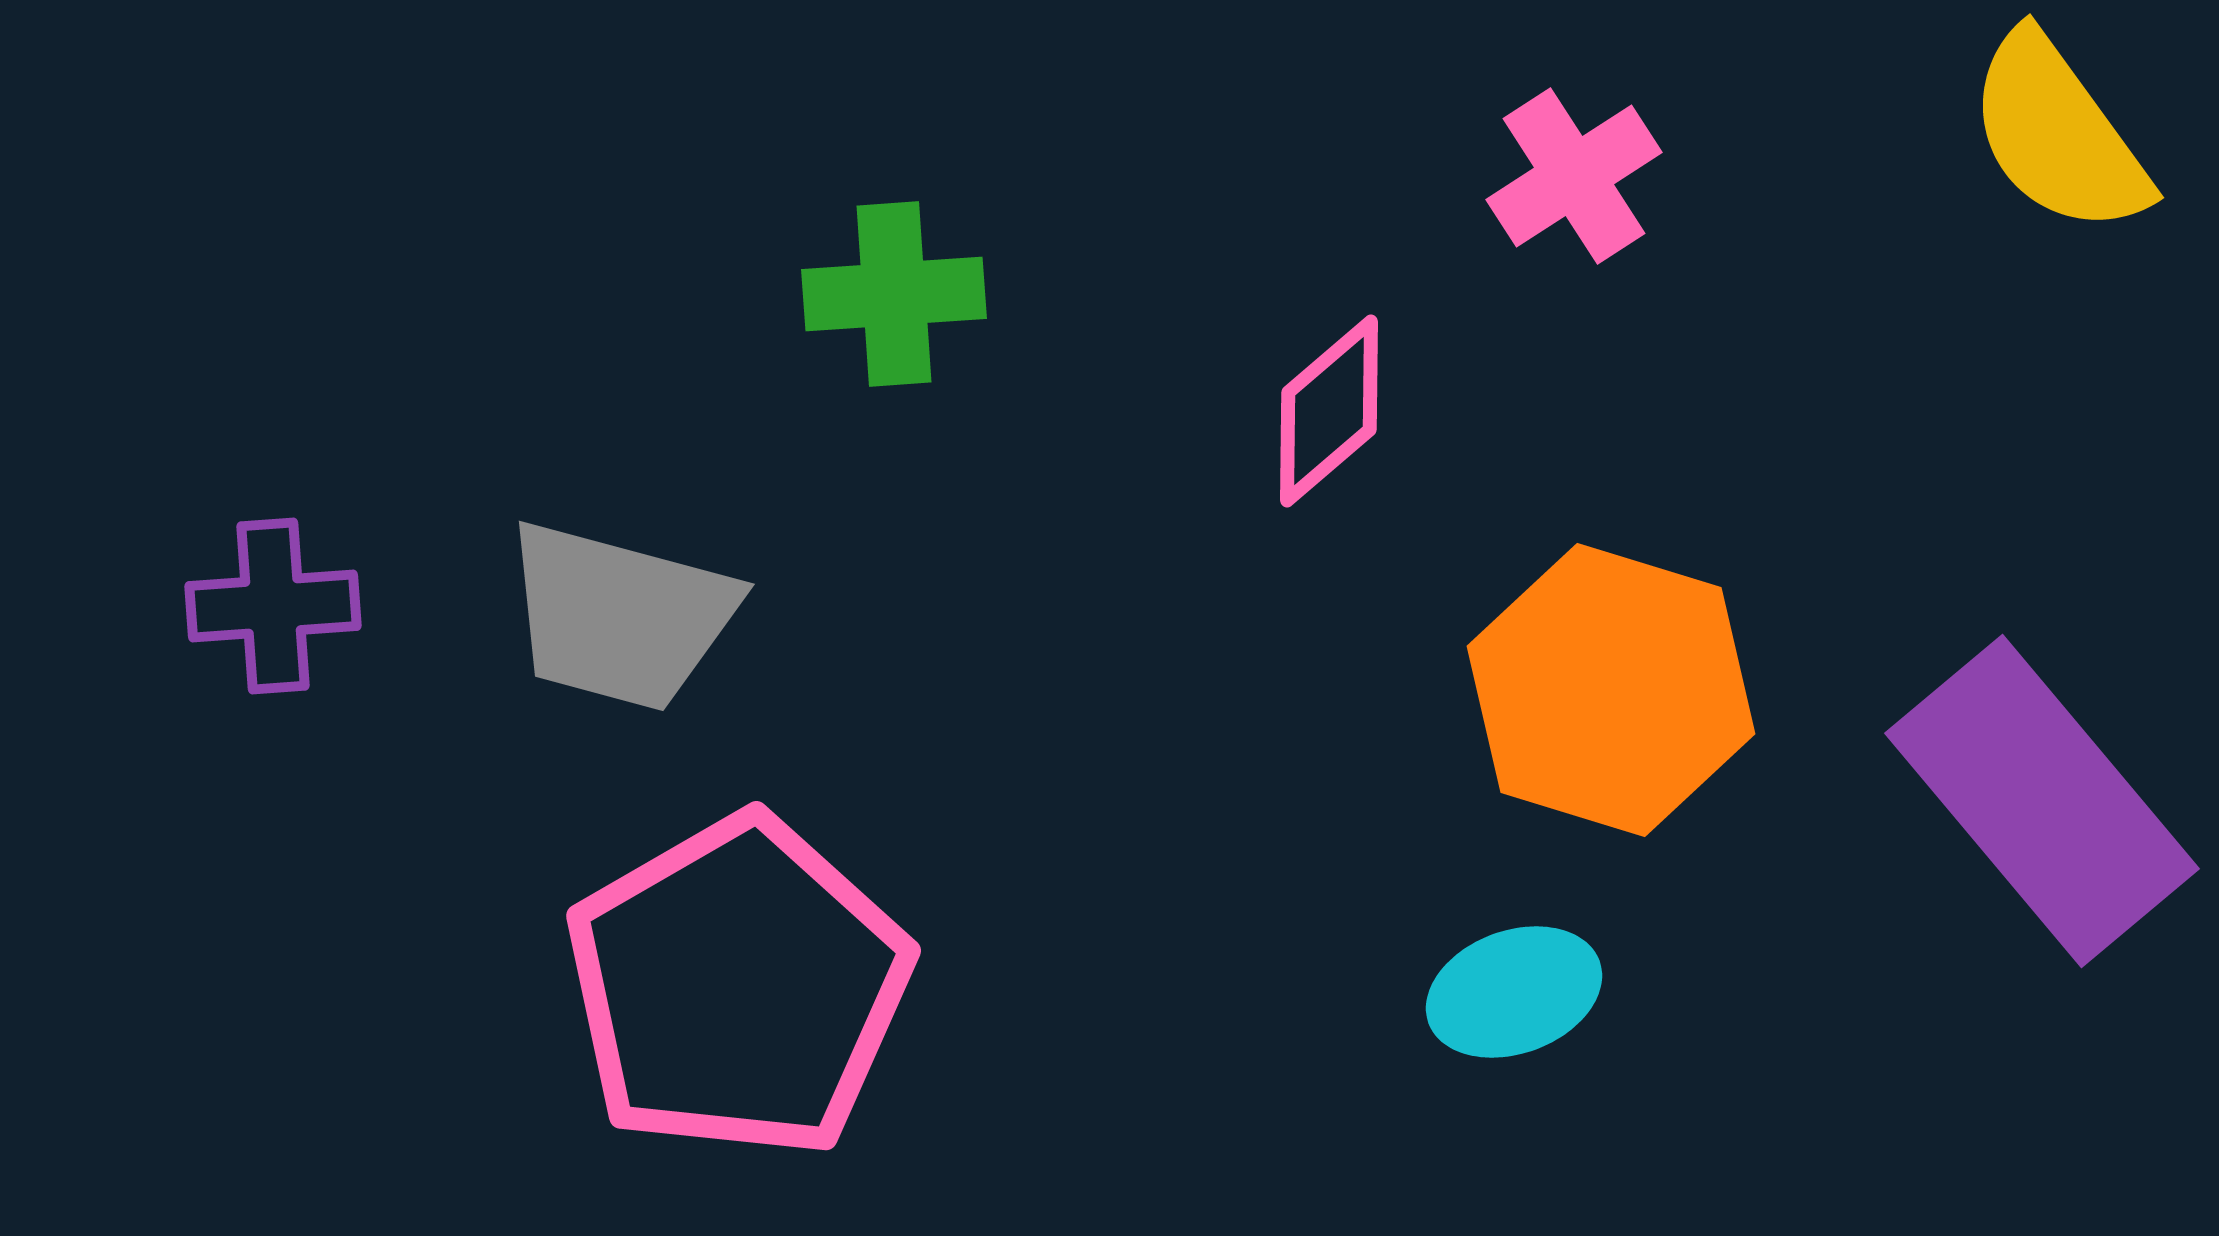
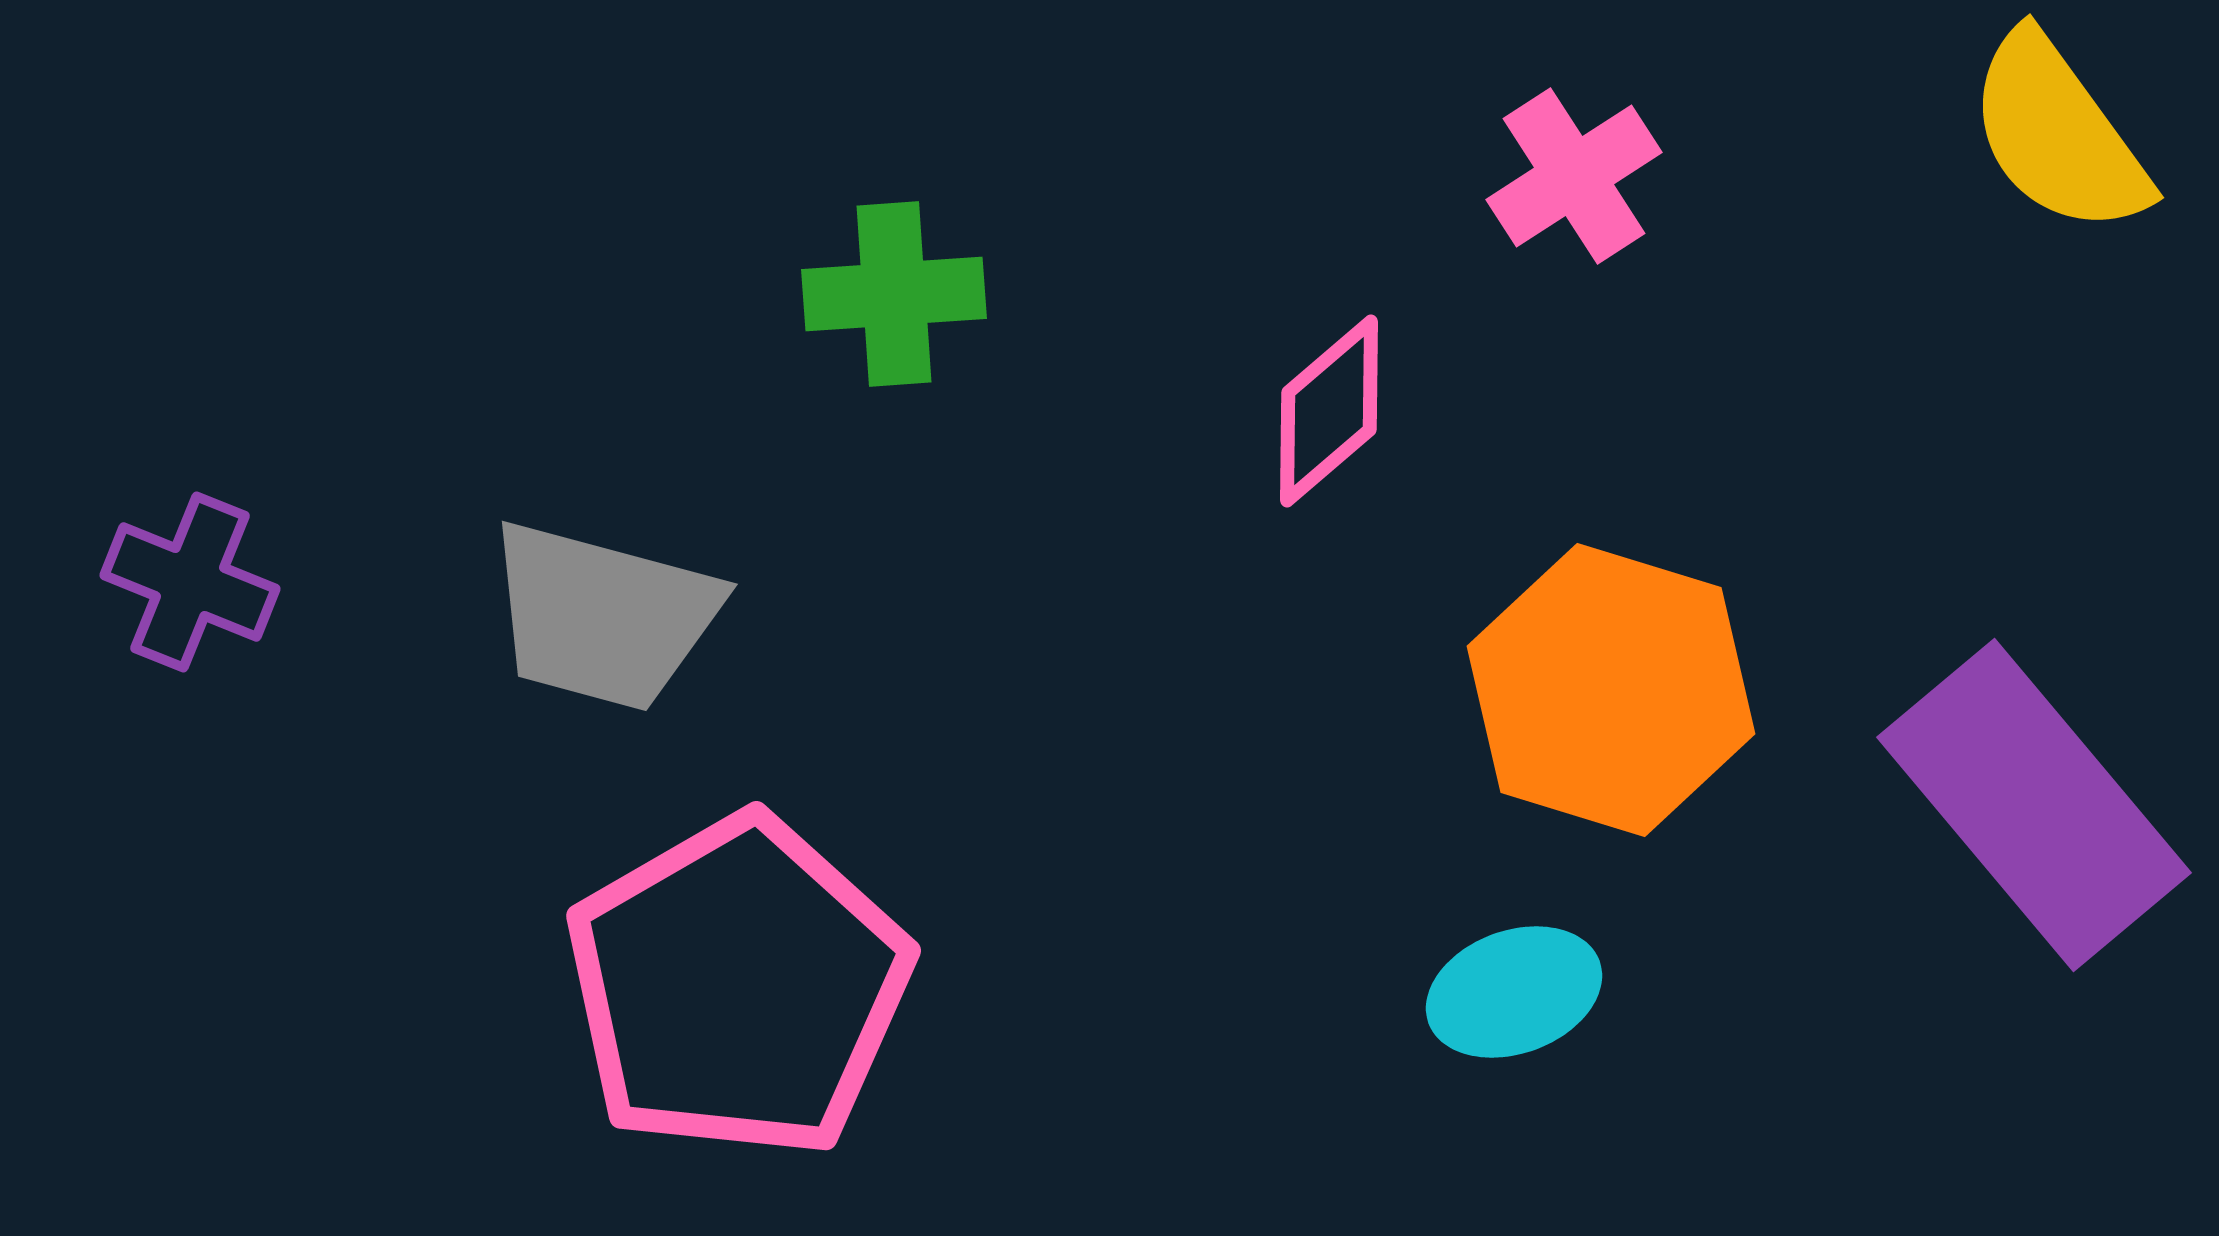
purple cross: moved 83 px left, 24 px up; rotated 26 degrees clockwise
gray trapezoid: moved 17 px left
purple rectangle: moved 8 px left, 4 px down
